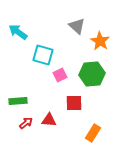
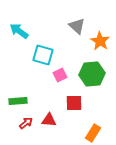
cyan arrow: moved 1 px right, 1 px up
